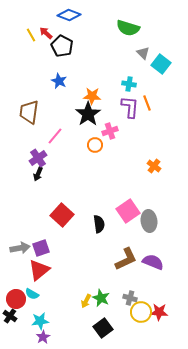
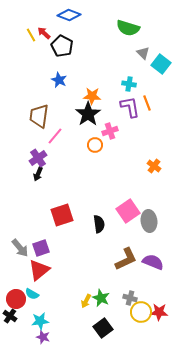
red arrow: moved 2 px left
blue star: moved 1 px up
purple L-shape: rotated 15 degrees counterclockwise
brown trapezoid: moved 10 px right, 4 px down
red square: rotated 30 degrees clockwise
gray arrow: rotated 60 degrees clockwise
purple star: rotated 24 degrees counterclockwise
